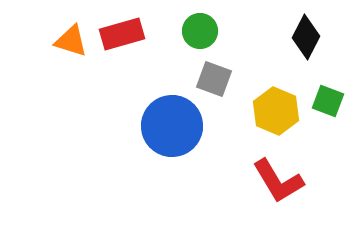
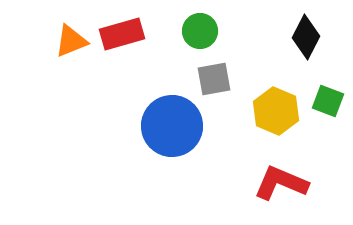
orange triangle: rotated 39 degrees counterclockwise
gray square: rotated 30 degrees counterclockwise
red L-shape: moved 3 px right, 2 px down; rotated 144 degrees clockwise
